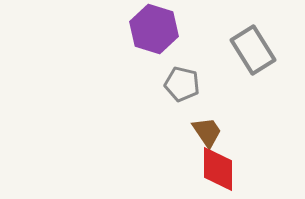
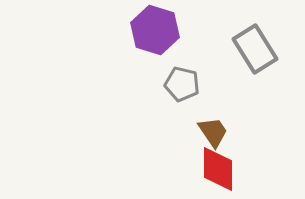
purple hexagon: moved 1 px right, 1 px down
gray rectangle: moved 2 px right, 1 px up
brown trapezoid: moved 6 px right
